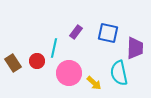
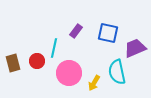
purple rectangle: moved 1 px up
purple trapezoid: rotated 115 degrees counterclockwise
brown rectangle: rotated 18 degrees clockwise
cyan semicircle: moved 2 px left, 1 px up
yellow arrow: rotated 77 degrees clockwise
